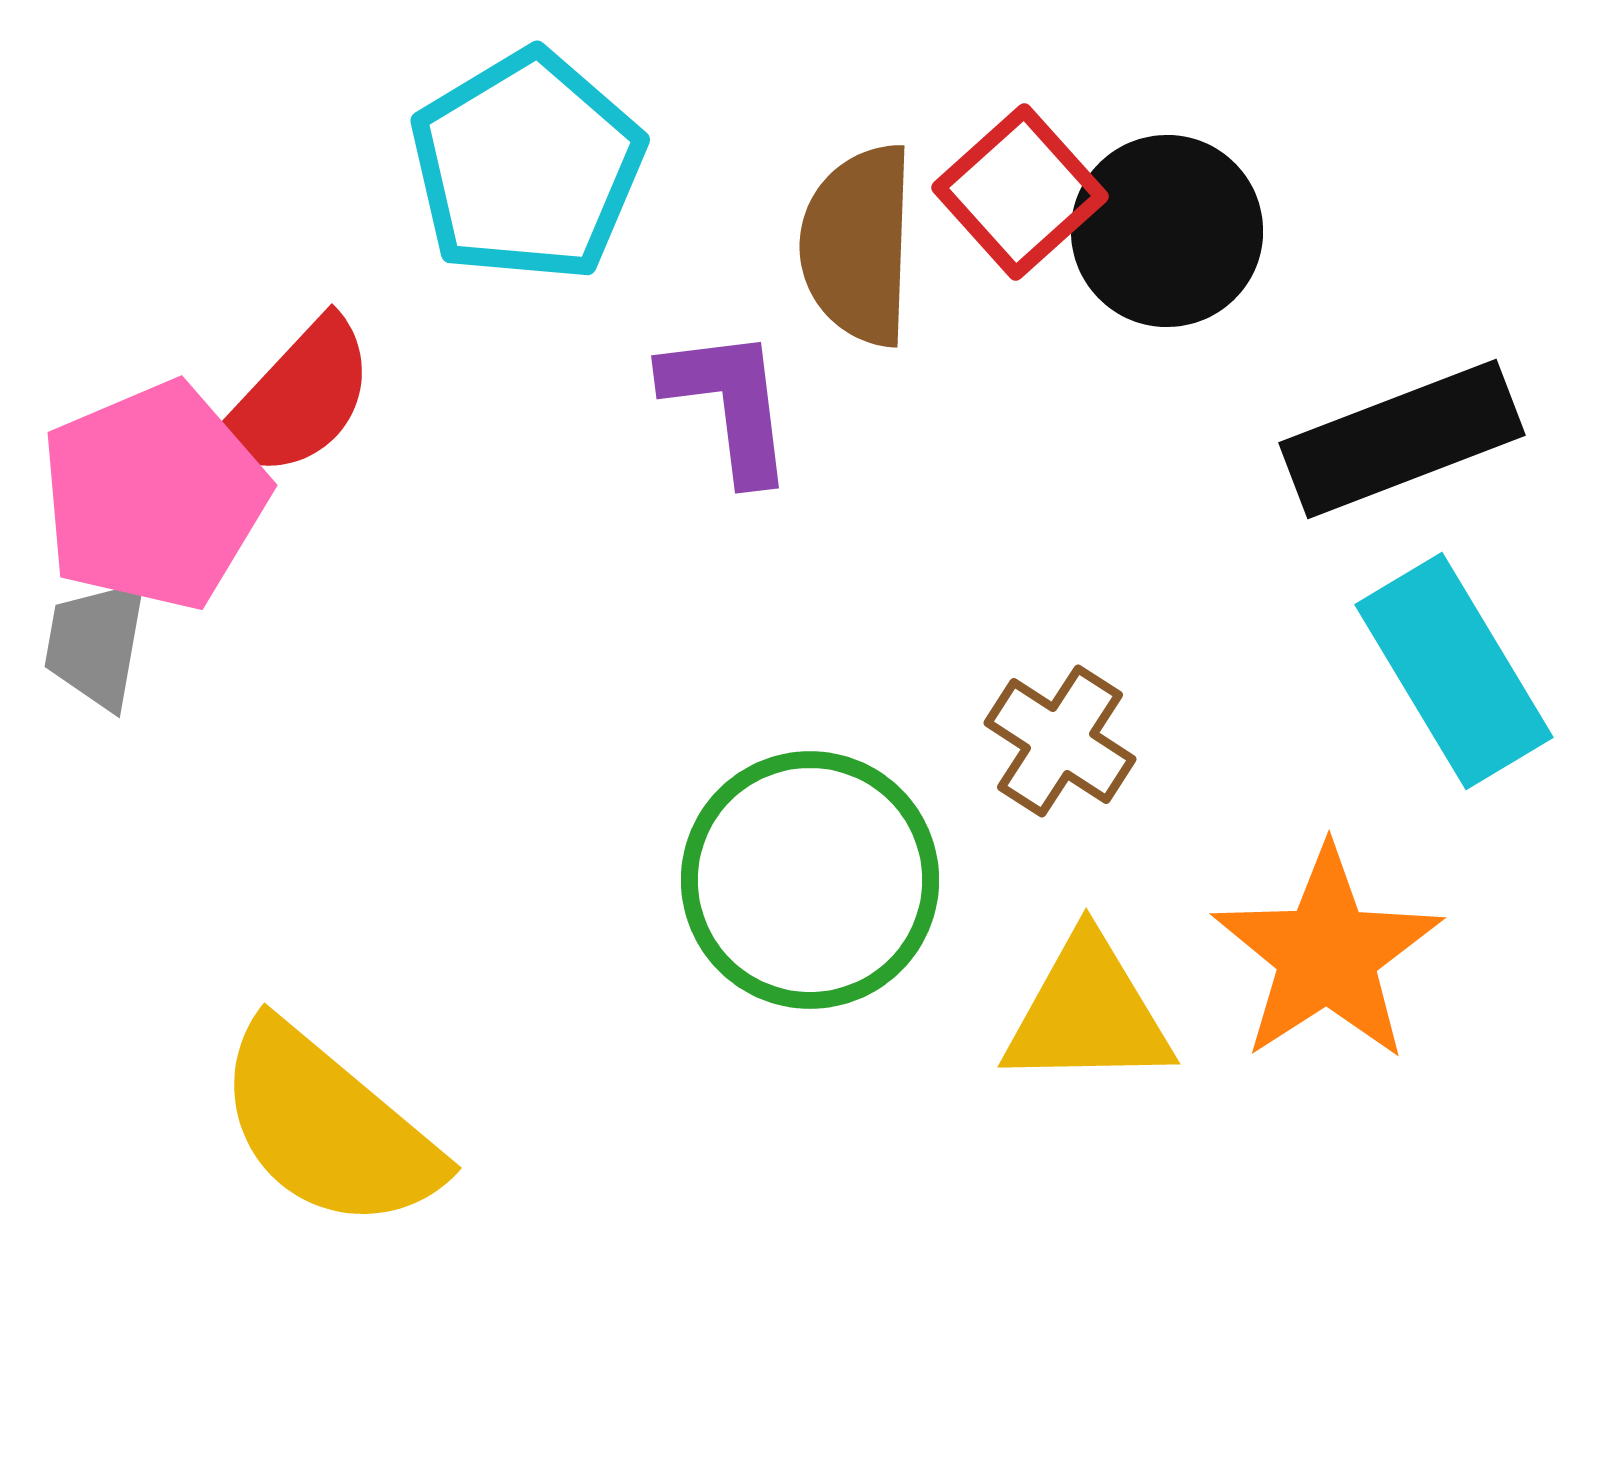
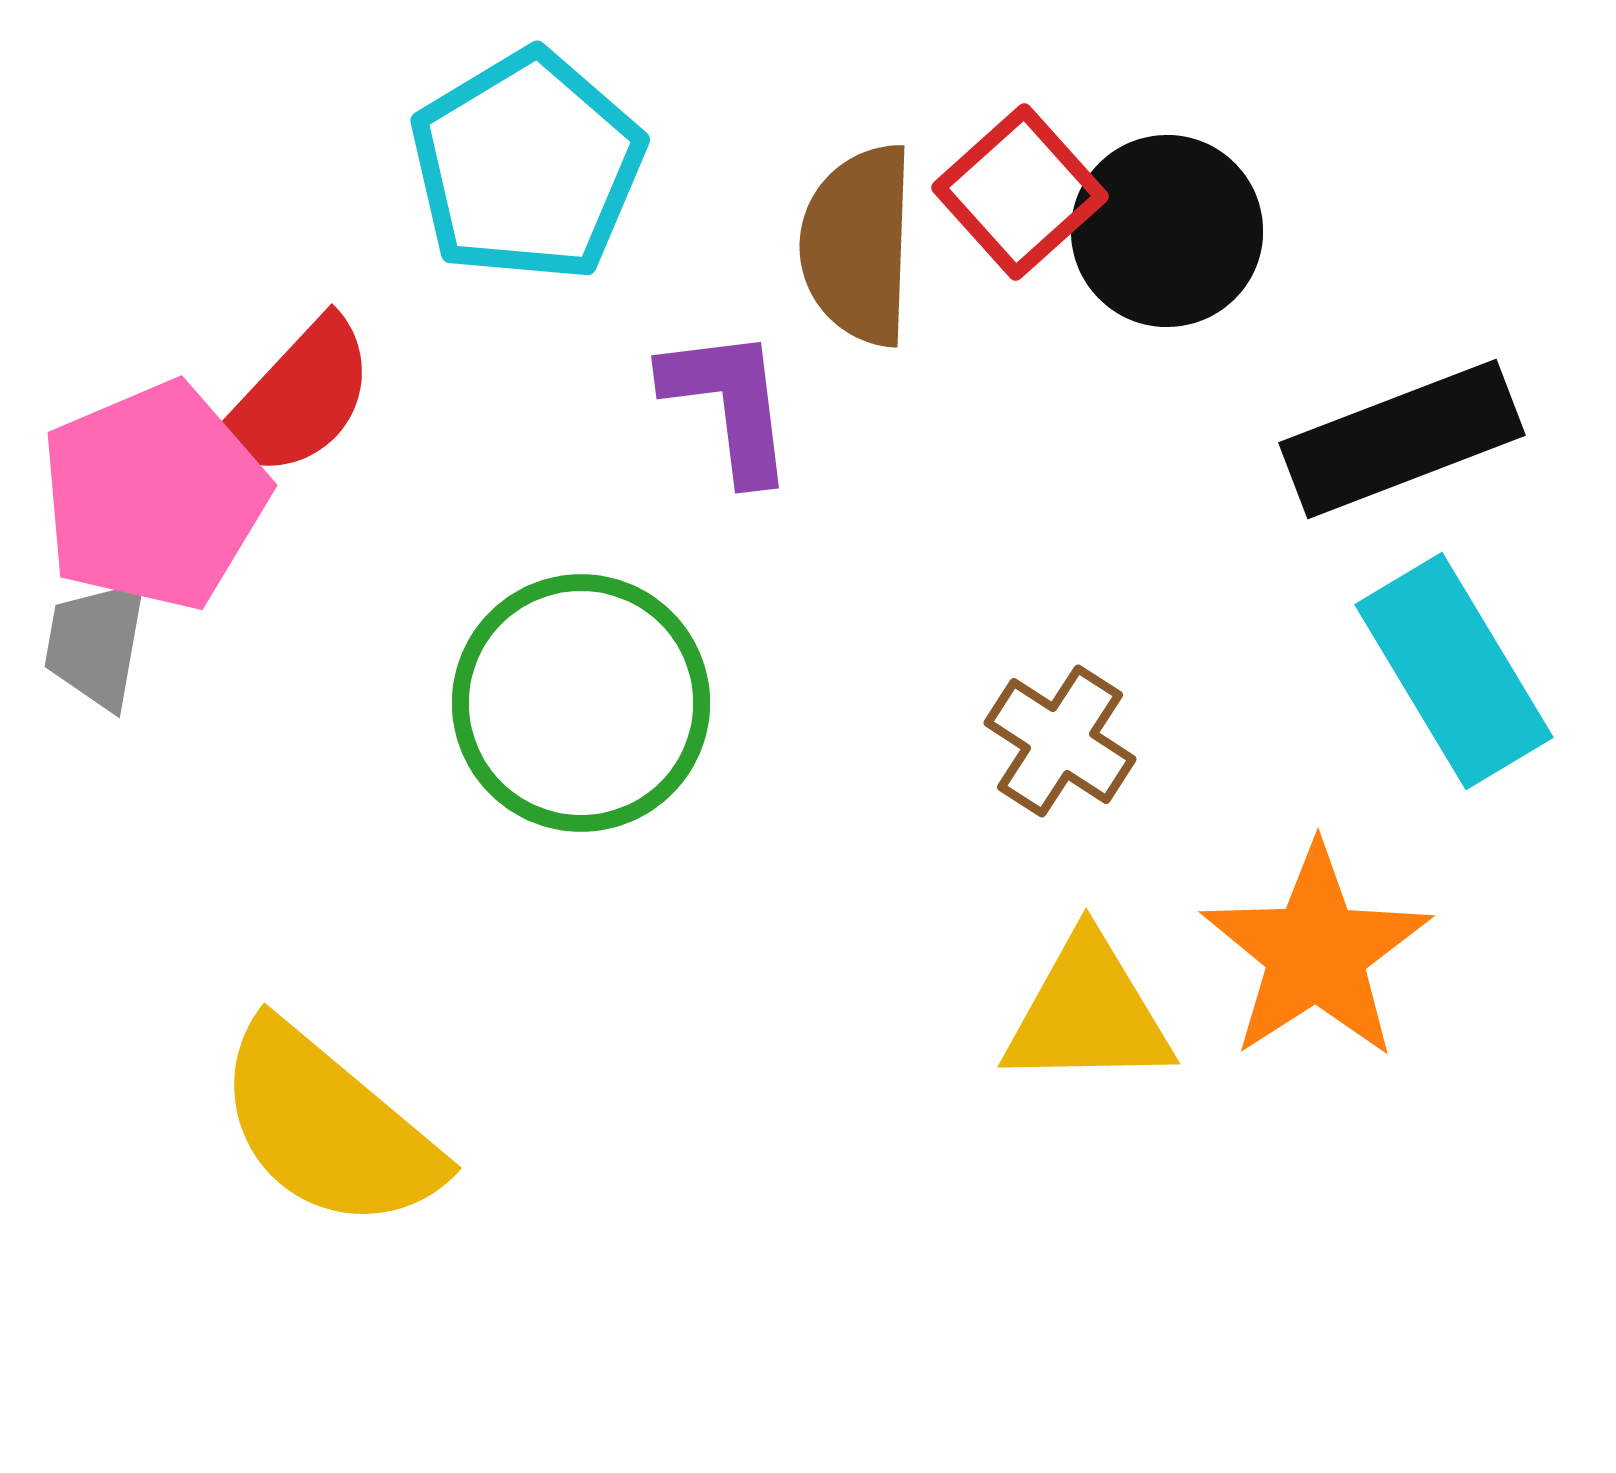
green circle: moved 229 px left, 177 px up
orange star: moved 11 px left, 2 px up
